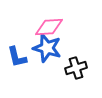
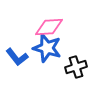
blue L-shape: rotated 25 degrees counterclockwise
black cross: moved 1 px up
